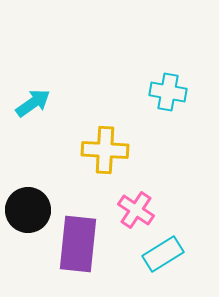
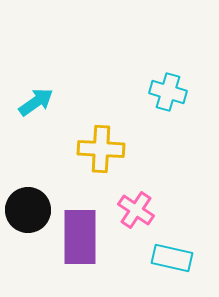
cyan cross: rotated 6 degrees clockwise
cyan arrow: moved 3 px right, 1 px up
yellow cross: moved 4 px left, 1 px up
purple rectangle: moved 2 px right, 7 px up; rotated 6 degrees counterclockwise
cyan rectangle: moved 9 px right, 4 px down; rotated 45 degrees clockwise
